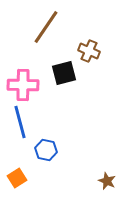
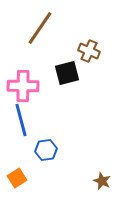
brown line: moved 6 px left, 1 px down
black square: moved 3 px right
pink cross: moved 1 px down
blue line: moved 1 px right, 2 px up
blue hexagon: rotated 20 degrees counterclockwise
brown star: moved 5 px left
